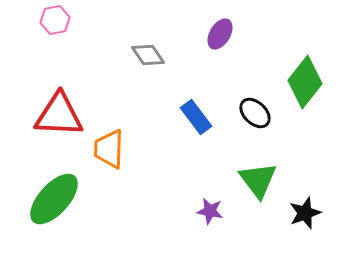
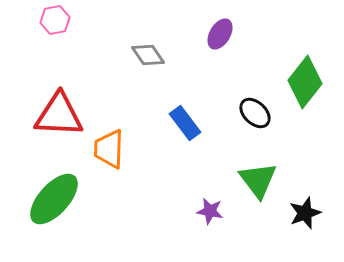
blue rectangle: moved 11 px left, 6 px down
